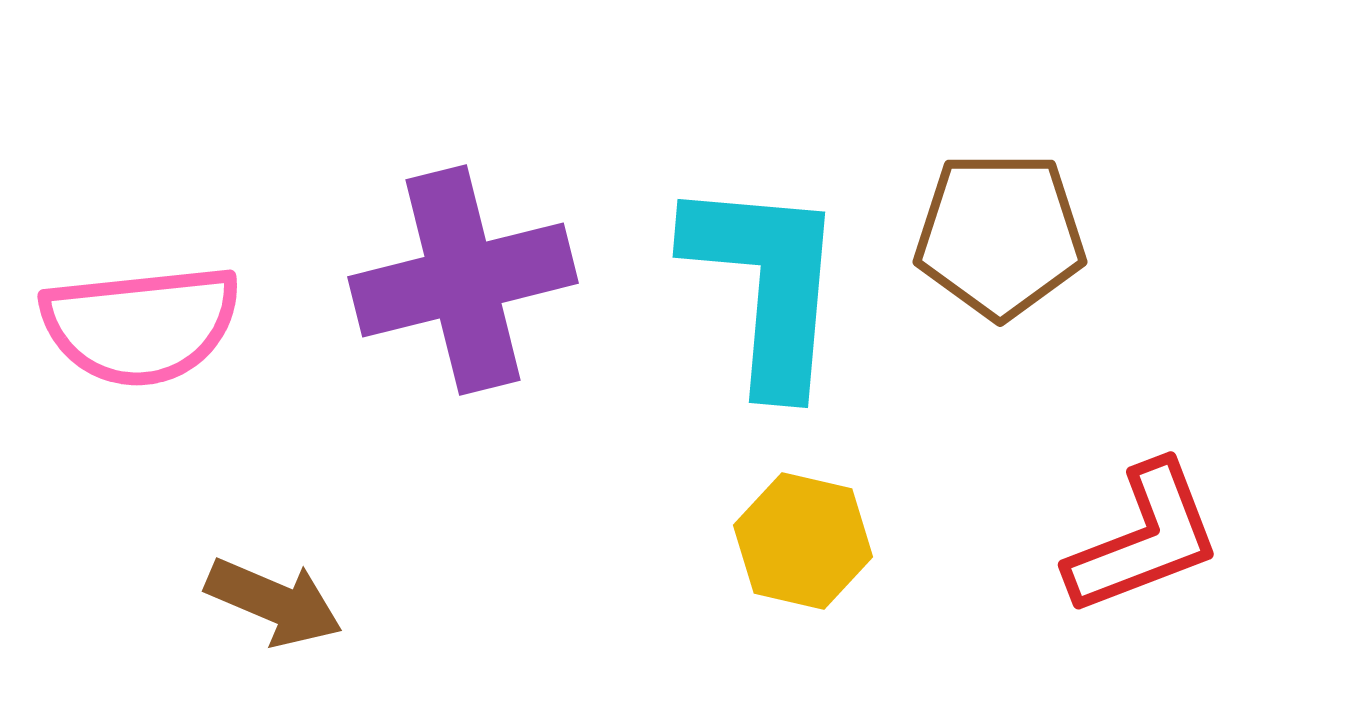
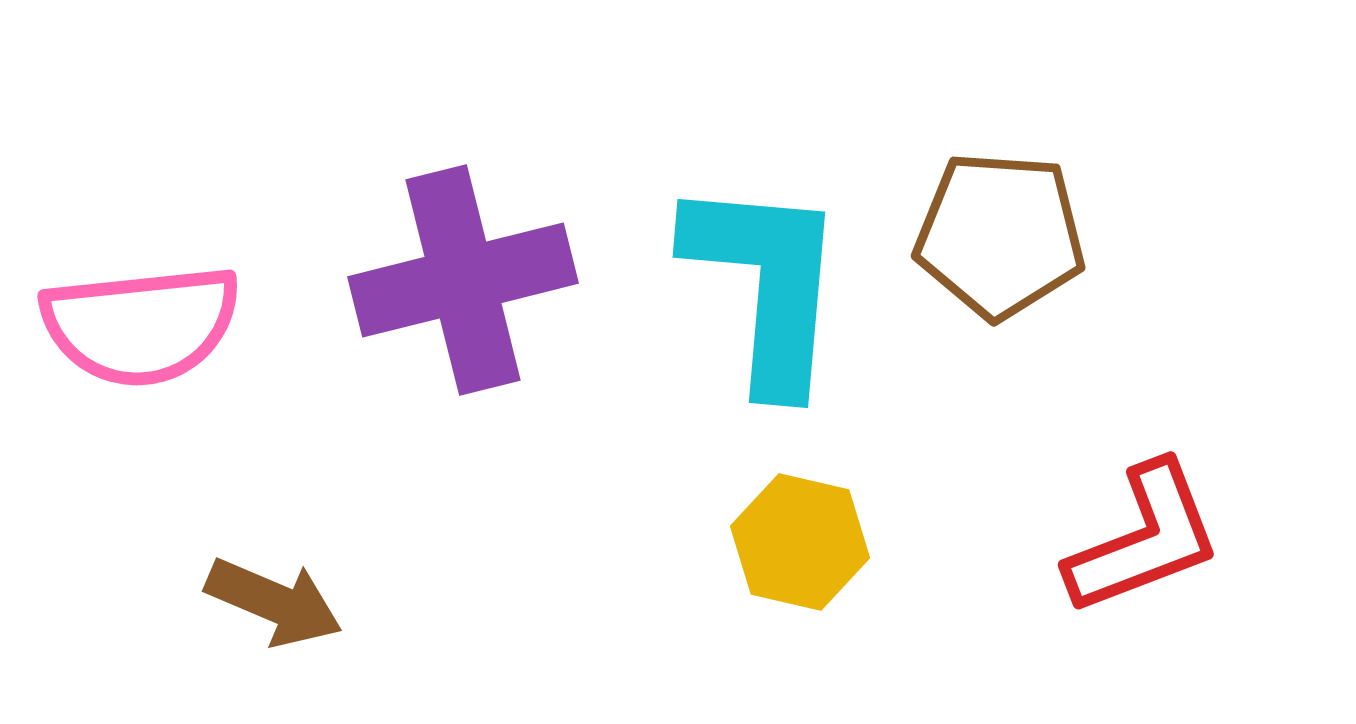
brown pentagon: rotated 4 degrees clockwise
yellow hexagon: moved 3 px left, 1 px down
